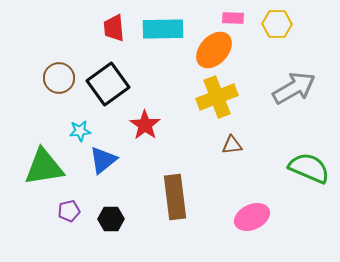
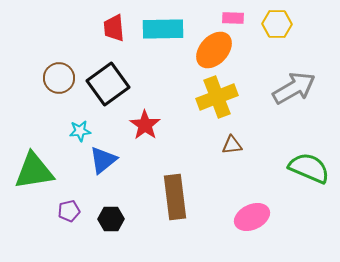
green triangle: moved 10 px left, 4 px down
